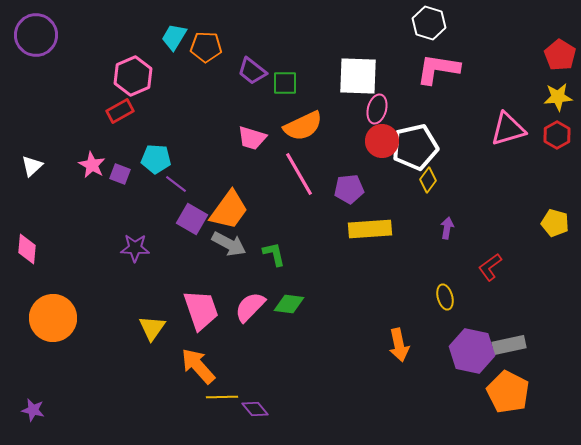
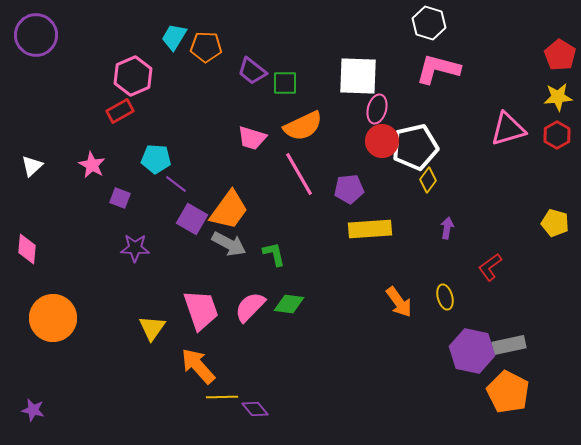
pink L-shape at (438, 69): rotated 6 degrees clockwise
purple square at (120, 174): moved 24 px down
orange arrow at (399, 345): moved 43 px up; rotated 24 degrees counterclockwise
